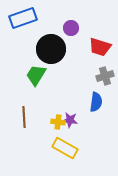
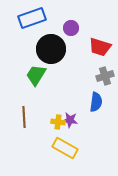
blue rectangle: moved 9 px right
